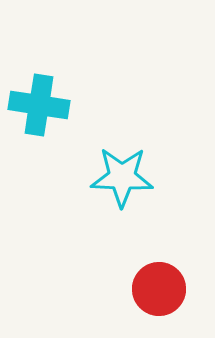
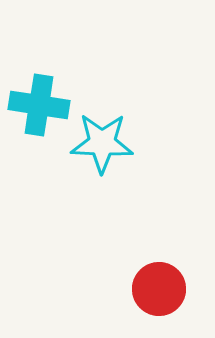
cyan star: moved 20 px left, 34 px up
